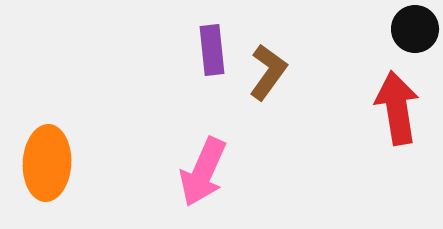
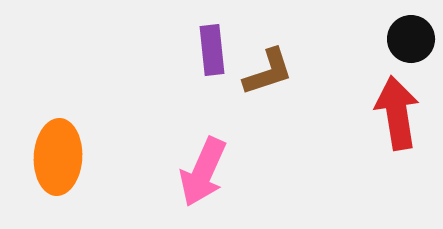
black circle: moved 4 px left, 10 px down
brown L-shape: rotated 36 degrees clockwise
red arrow: moved 5 px down
orange ellipse: moved 11 px right, 6 px up
